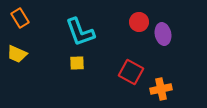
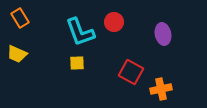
red circle: moved 25 px left
